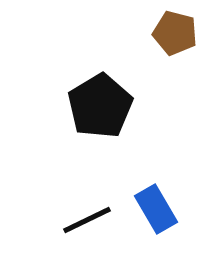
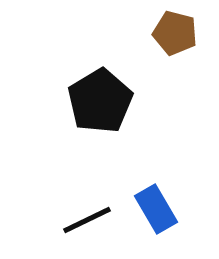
black pentagon: moved 5 px up
